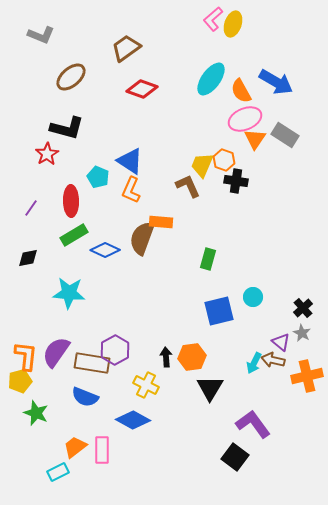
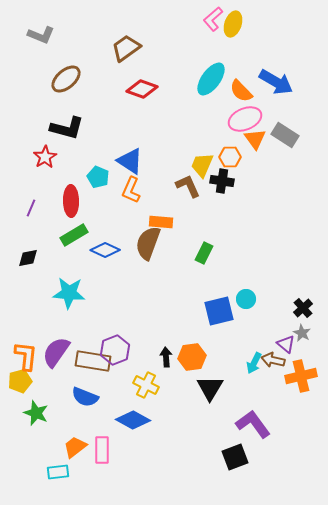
brown ellipse at (71, 77): moved 5 px left, 2 px down
orange semicircle at (241, 91): rotated 15 degrees counterclockwise
orange triangle at (255, 139): rotated 10 degrees counterclockwise
red star at (47, 154): moved 2 px left, 3 px down
orange hexagon at (224, 160): moved 6 px right, 3 px up; rotated 20 degrees counterclockwise
black cross at (236, 181): moved 14 px left
purple line at (31, 208): rotated 12 degrees counterclockwise
brown semicircle at (142, 238): moved 6 px right, 5 px down
green rectangle at (208, 259): moved 4 px left, 6 px up; rotated 10 degrees clockwise
cyan circle at (253, 297): moved 7 px left, 2 px down
purple triangle at (281, 342): moved 5 px right, 2 px down
purple hexagon at (115, 350): rotated 8 degrees clockwise
brown rectangle at (92, 363): moved 1 px right, 2 px up
orange cross at (307, 376): moved 6 px left
black square at (235, 457): rotated 32 degrees clockwise
cyan rectangle at (58, 472): rotated 20 degrees clockwise
